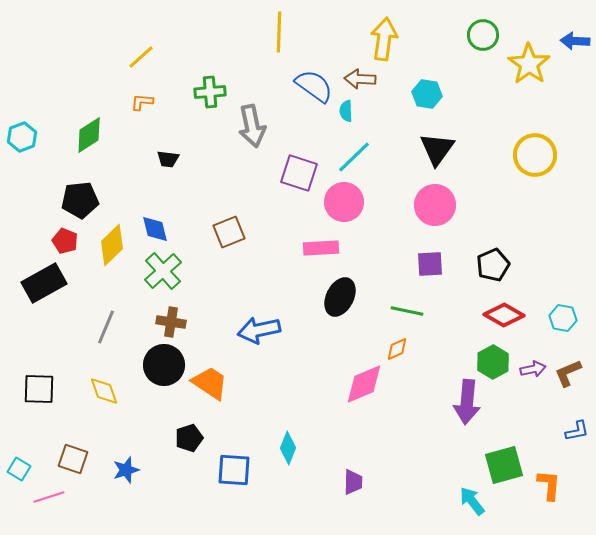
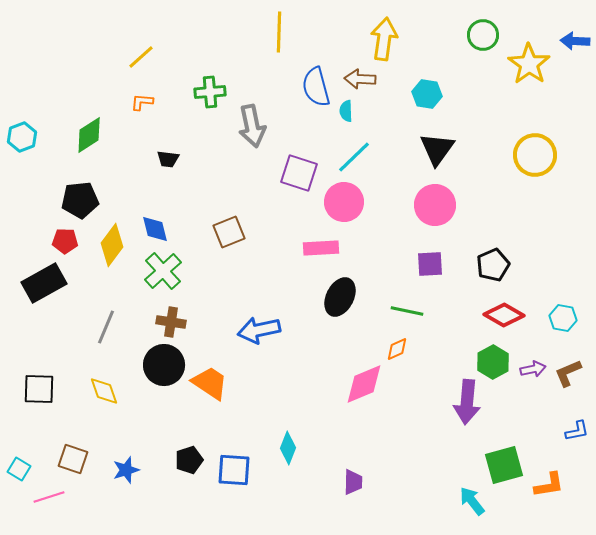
blue semicircle at (314, 86): moved 2 px right, 1 px down; rotated 141 degrees counterclockwise
red pentagon at (65, 241): rotated 20 degrees counterclockwise
yellow diamond at (112, 245): rotated 9 degrees counterclockwise
black pentagon at (189, 438): moved 22 px down
orange L-shape at (549, 485): rotated 76 degrees clockwise
